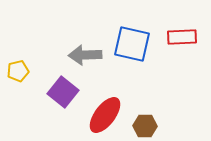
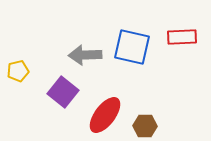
blue square: moved 3 px down
